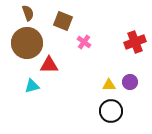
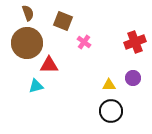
purple circle: moved 3 px right, 4 px up
cyan triangle: moved 4 px right
